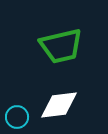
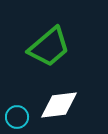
green trapezoid: moved 12 px left, 1 px down; rotated 27 degrees counterclockwise
